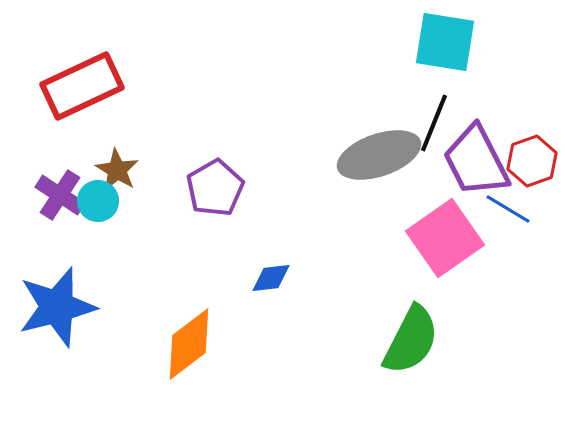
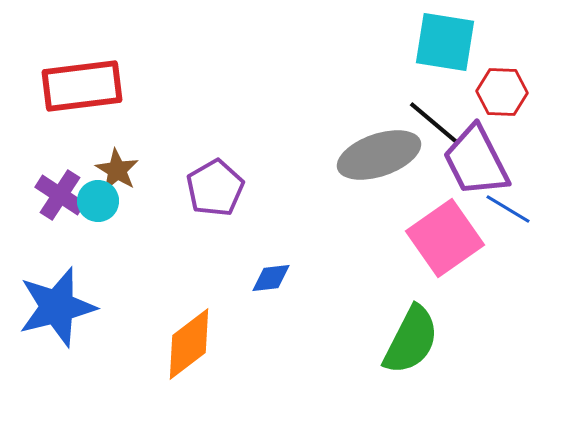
red rectangle: rotated 18 degrees clockwise
black line: rotated 72 degrees counterclockwise
red hexagon: moved 30 px left, 69 px up; rotated 21 degrees clockwise
